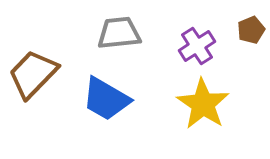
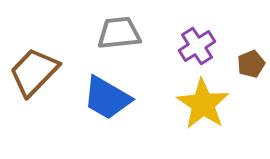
brown pentagon: moved 34 px down
brown trapezoid: moved 1 px right, 2 px up
blue trapezoid: moved 1 px right, 1 px up
